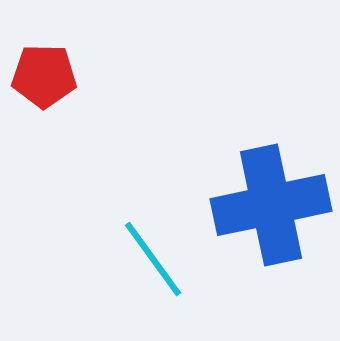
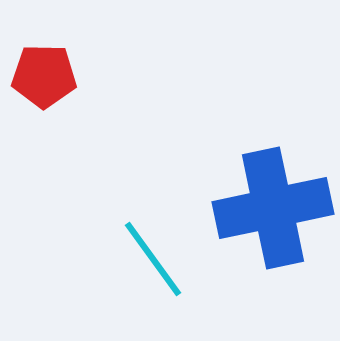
blue cross: moved 2 px right, 3 px down
